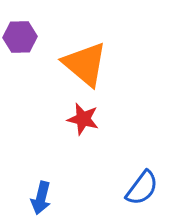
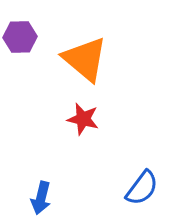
orange triangle: moved 5 px up
